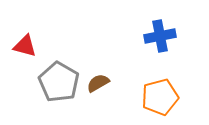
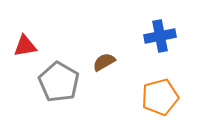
red triangle: rotated 25 degrees counterclockwise
brown semicircle: moved 6 px right, 21 px up
